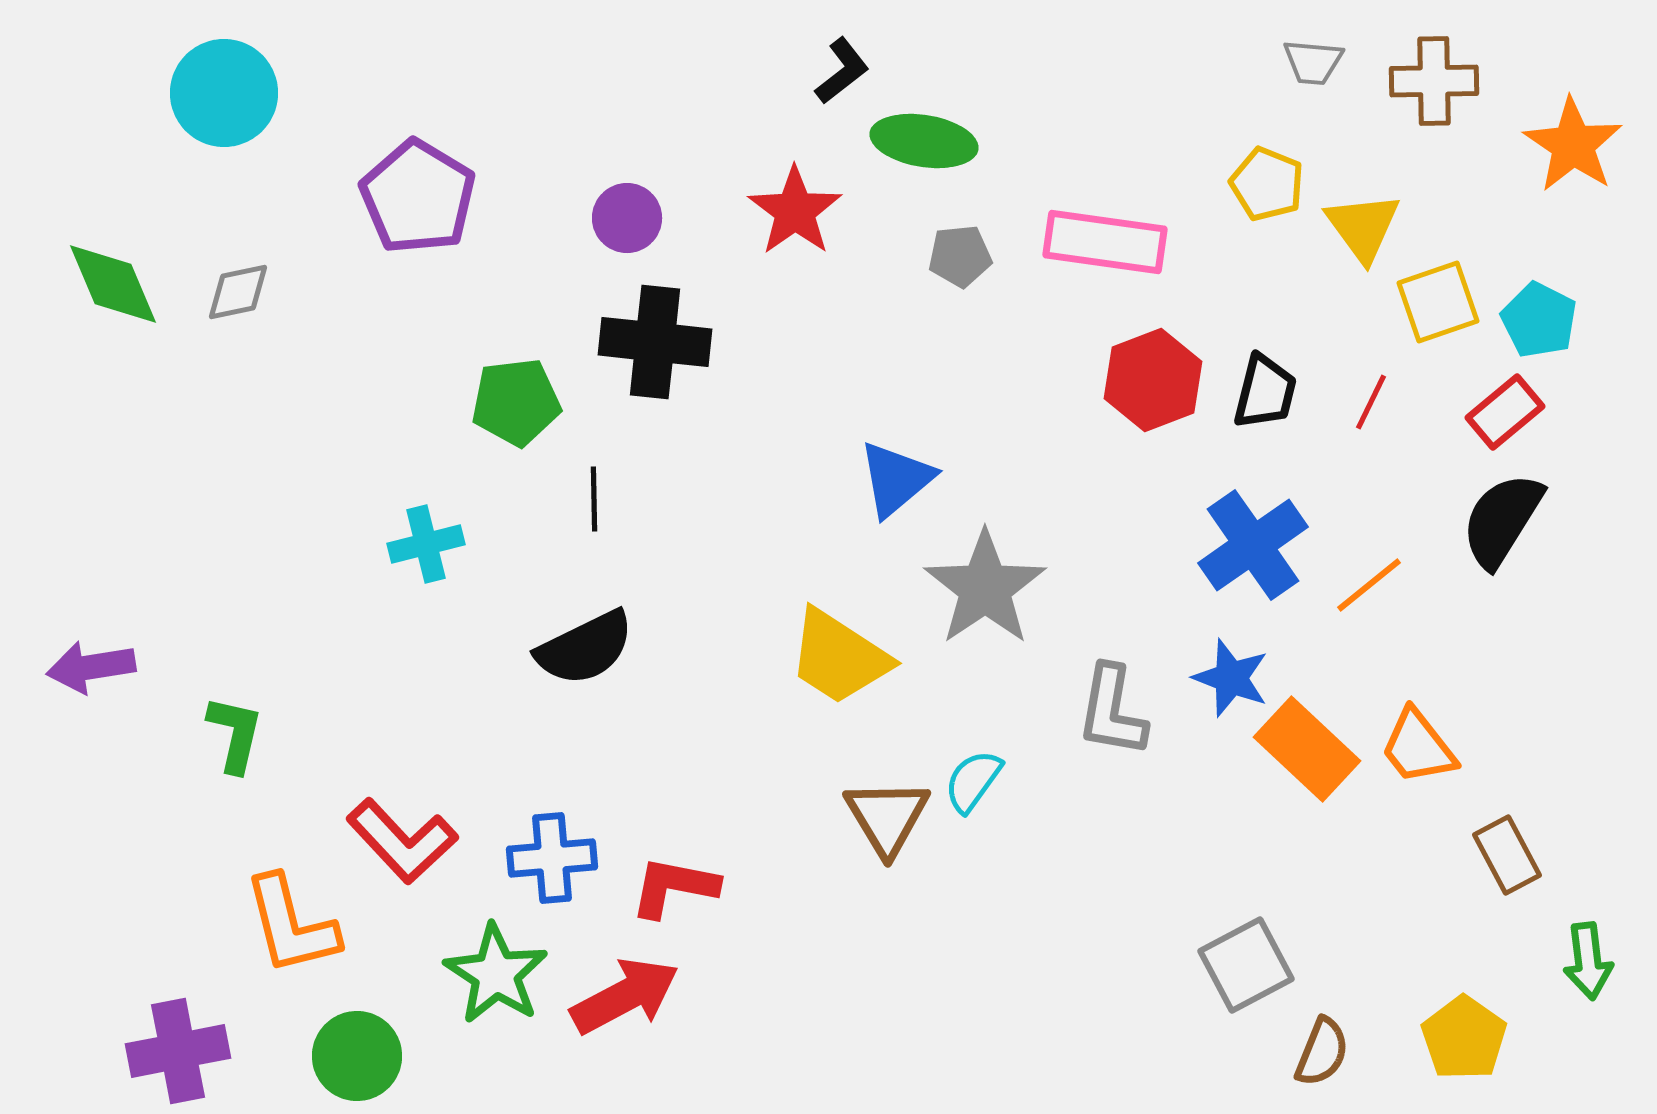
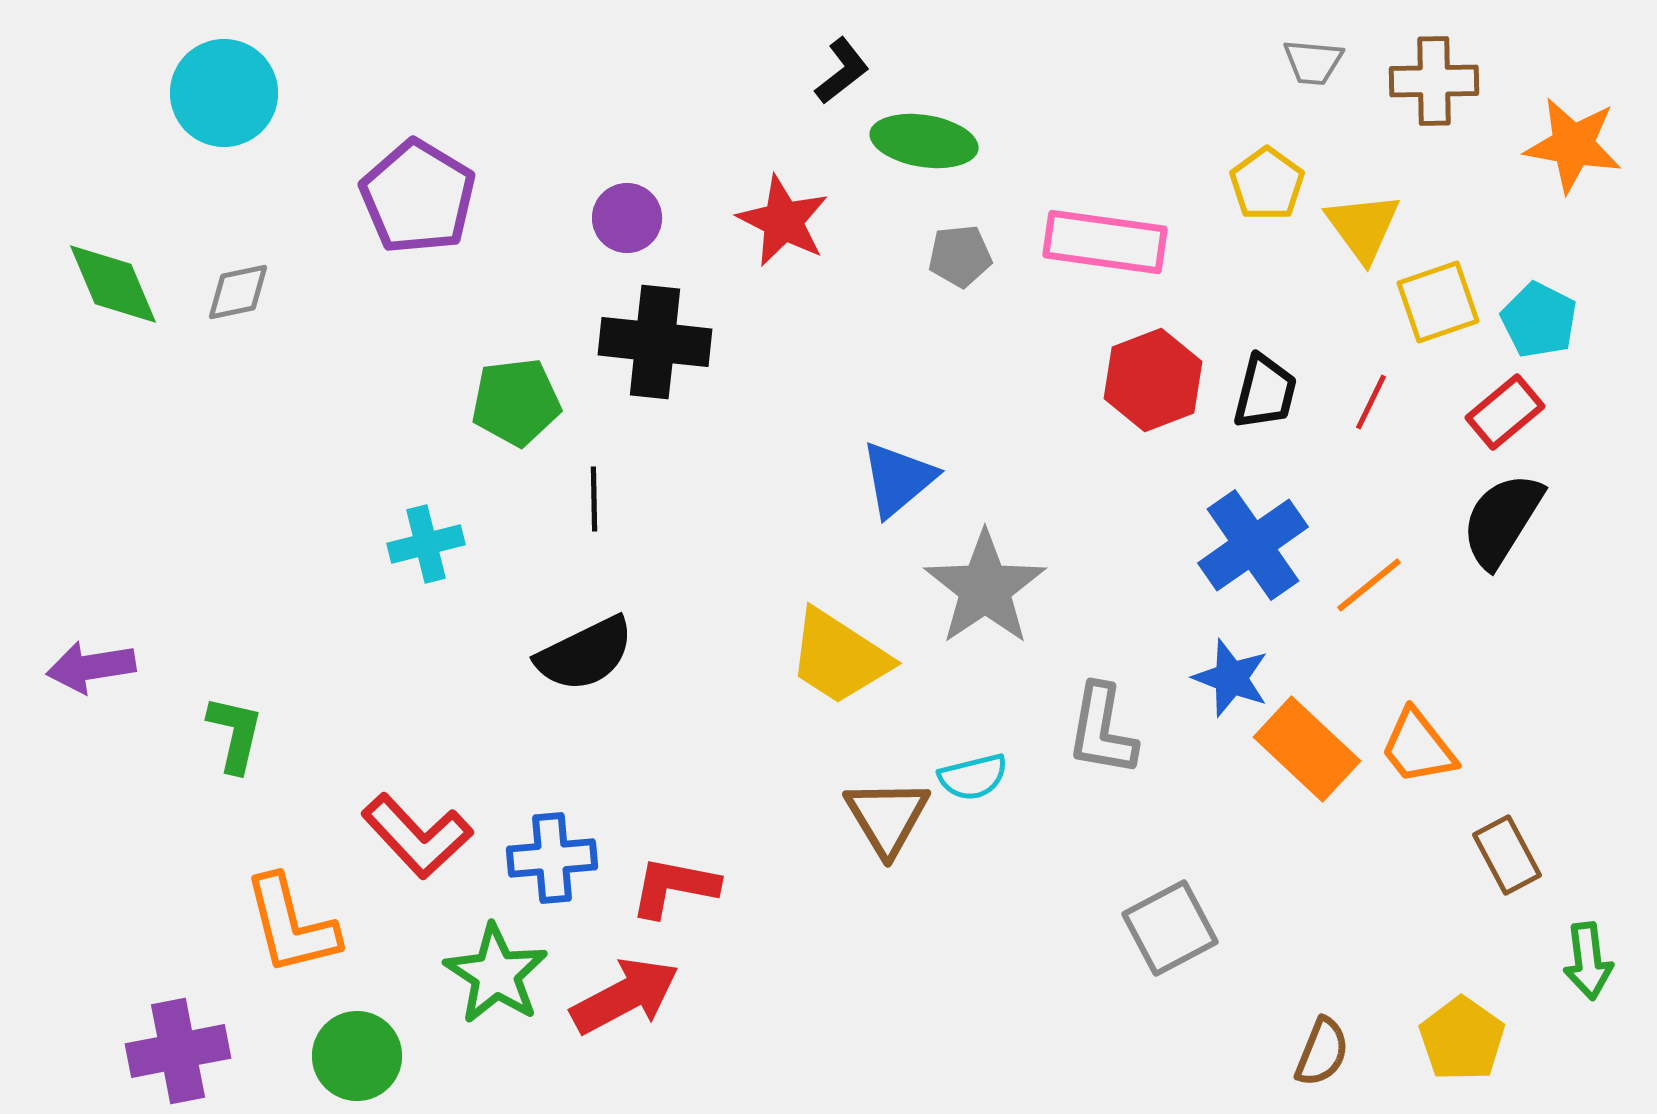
orange star at (1573, 145): rotated 24 degrees counterclockwise
yellow pentagon at (1267, 184): rotated 14 degrees clockwise
red star at (795, 211): moved 12 px left, 10 px down; rotated 10 degrees counterclockwise
blue triangle at (896, 479): moved 2 px right
black semicircle at (585, 648): moved 6 px down
gray L-shape at (1112, 711): moved 10 px left, 19 px down
cyan semicircle at (973, 781): moved 4 px up; rotated 140 degrees counterclockwise
red L-shape at (402, 841): moved 15 px right, 5 px up
gray square at (1246, 965): moved 76 px left, 37 px up
yellow pentagon at (1464, 1038): moved 2 px left, 1 px down
